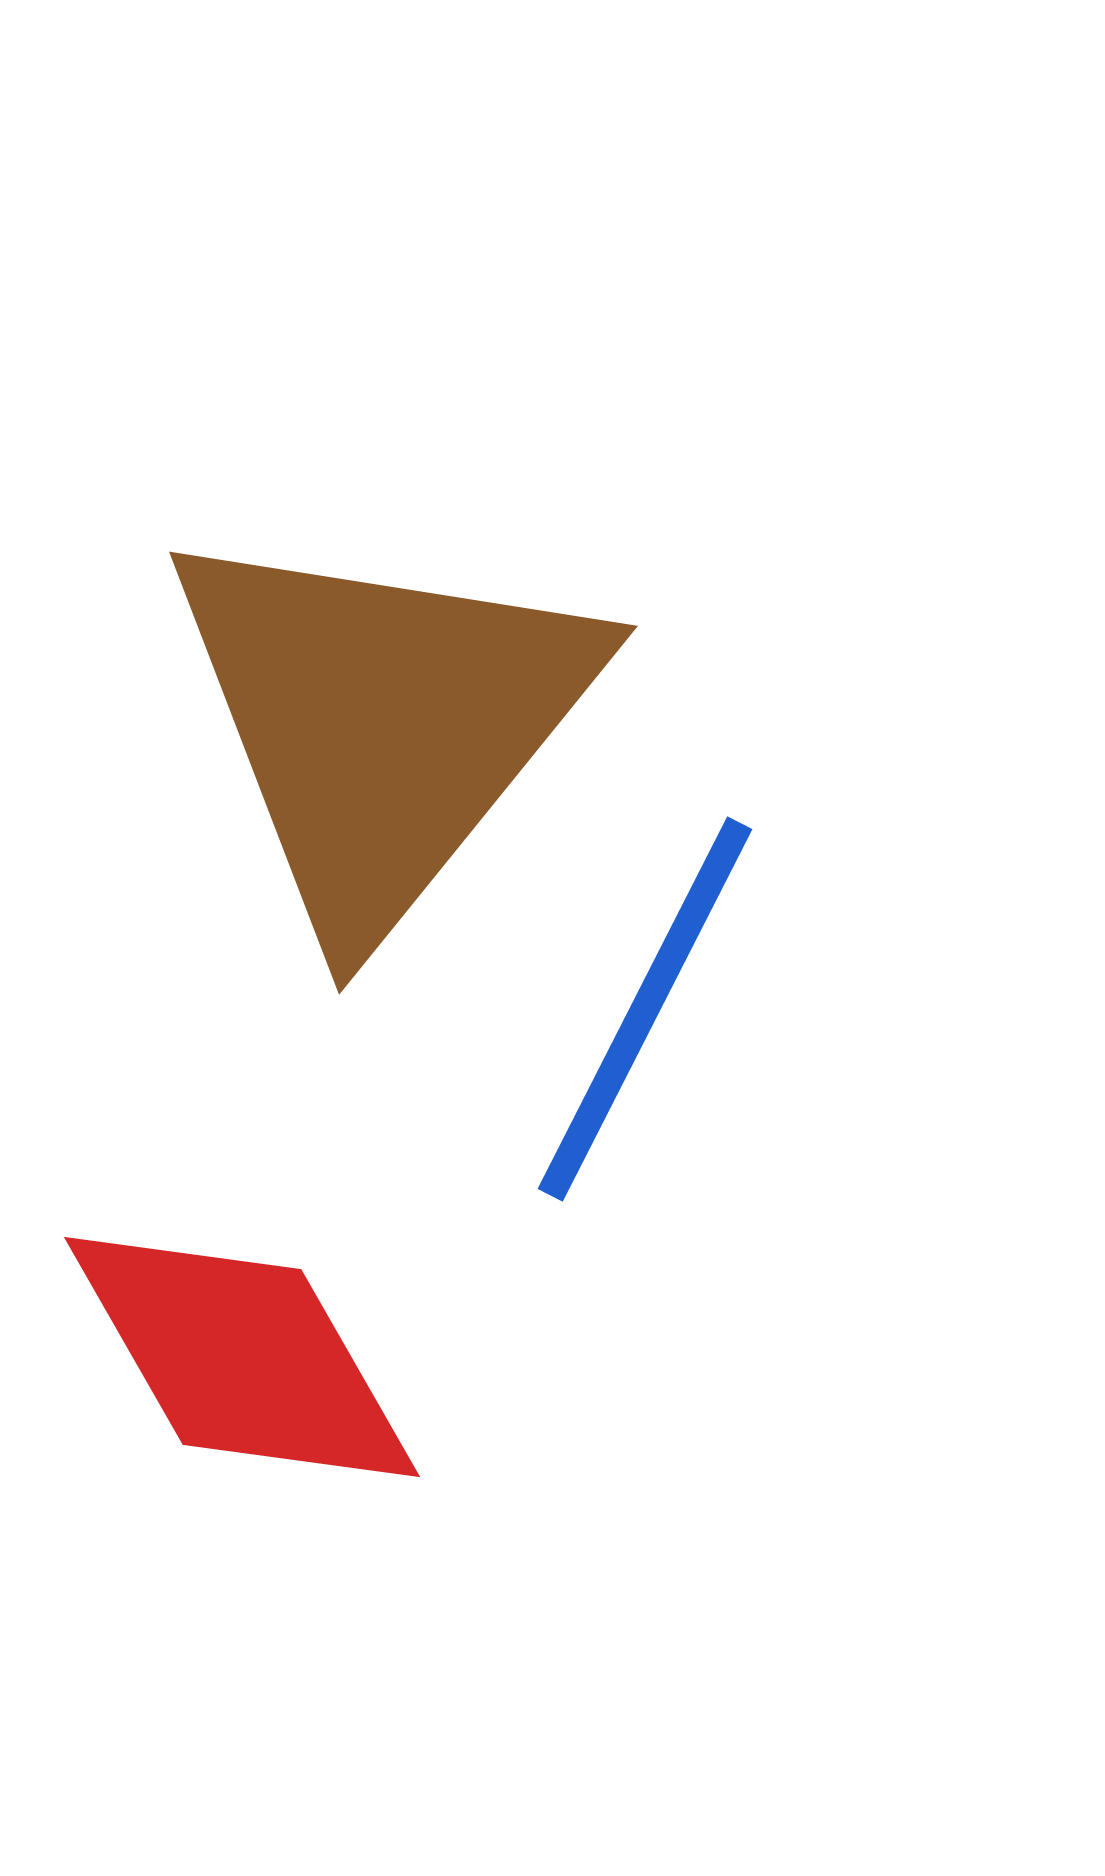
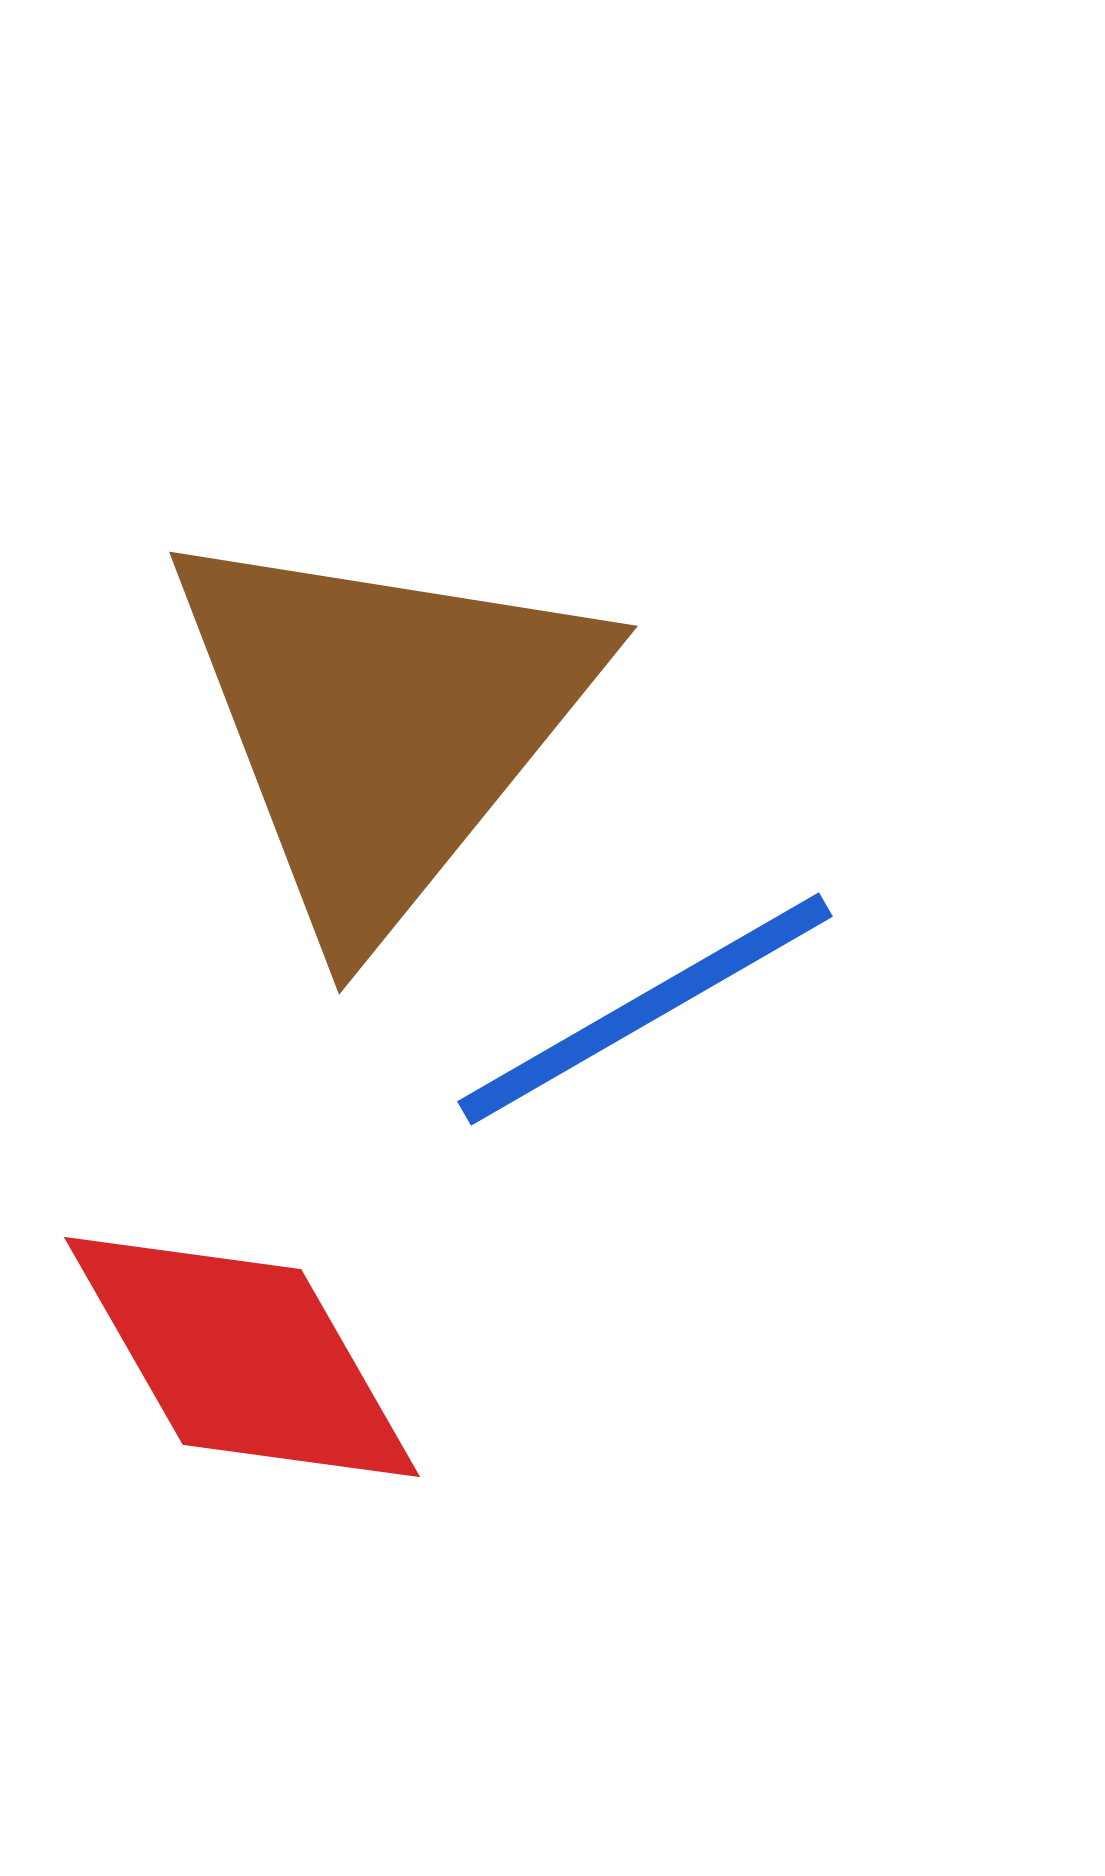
blue line: rotated 33 degrees clockwise
